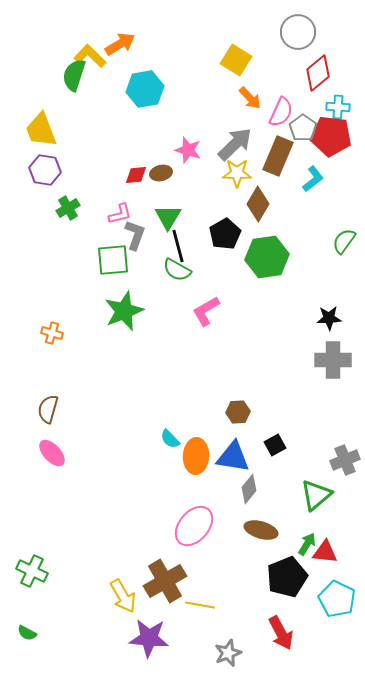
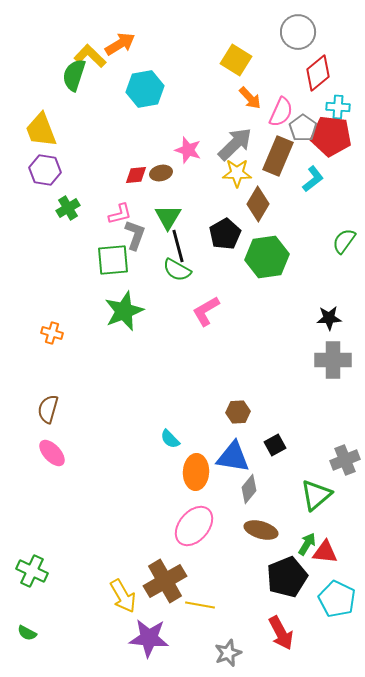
orange ellipse at (196, 456): moved 16 px down
